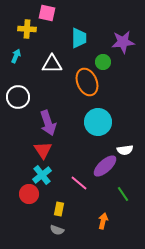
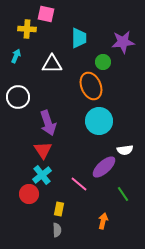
pink square: moved 1 px left, 1 px down
orange ellipse: moved 4 px right, 4 px down
cyan circle: moved 1 px right, 1 px up
purple ellipse: moved 1 px left, 1 px down
pink line: moved 1 px down
gray semicircle: rotated 112 degrees counterclockwise
